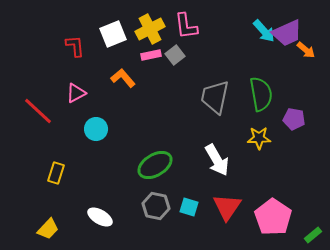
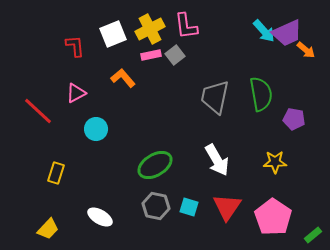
yellow star: moved 16 px right, 24 px down
